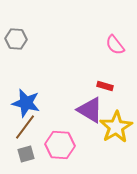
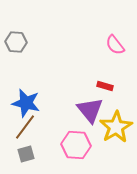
gray hexagon: moved 3 px down
purple triangle: rotated 20 degrees clockwise
pink hexagon: moved 16 px right
